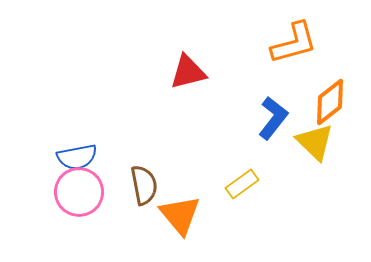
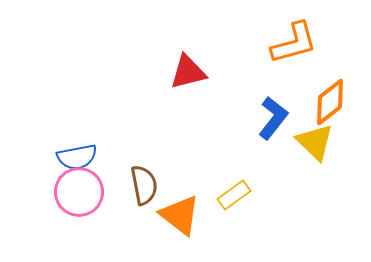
yellow rectangle: moved 8 px left, 11 px down
orange triangle: rotated 12 degrees counterclockwise
